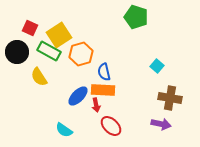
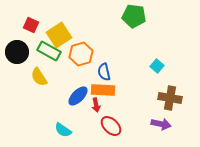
green pentagon: moved 2 px left, 1 px up; rotated 10 degrees counterclockwise
red square: moved 1 px right, 3 px up
cyan semicircle: moved 1 px left
